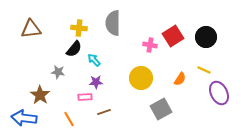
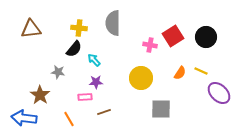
yellow line: moved 3 px left, 1 px down
orange semicircle: moved 6 px up
purple ellipse: rotated 20 degrees counterclockwise
gray square: rotated 30 degrees clockwise
